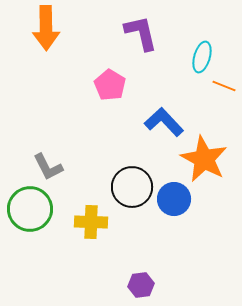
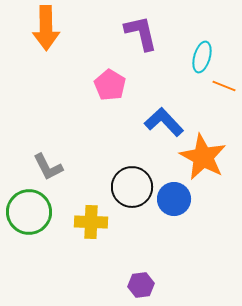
orange star: moved 1 px left, 2 px up
green circle: moved 1 px left, 3 px down
